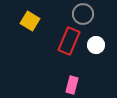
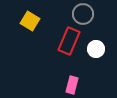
white circle: moved 4 px down
